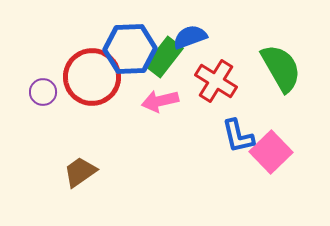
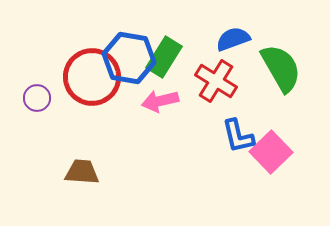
blue semicircle: moved 43 px right, 2 px down
blue hexagon: moved 1 px left, 9 px down; rotated 12 degrees clockwise
green rectangle: rotated 6 degrees counterclockwise
purple circle: moved 6 px left, 6 px down
brown trapezoid: moved 2 px right; rotated 39 degrees clockwise
